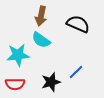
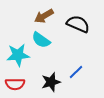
brown arrow: moved 3 px right; rotated 48 degrees clockwise
